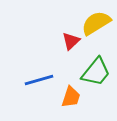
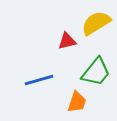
red triangle: moved 4 px left; rotated 30 degrees clockwise
orange trapezoid: moved 6 px right, 5 px down
